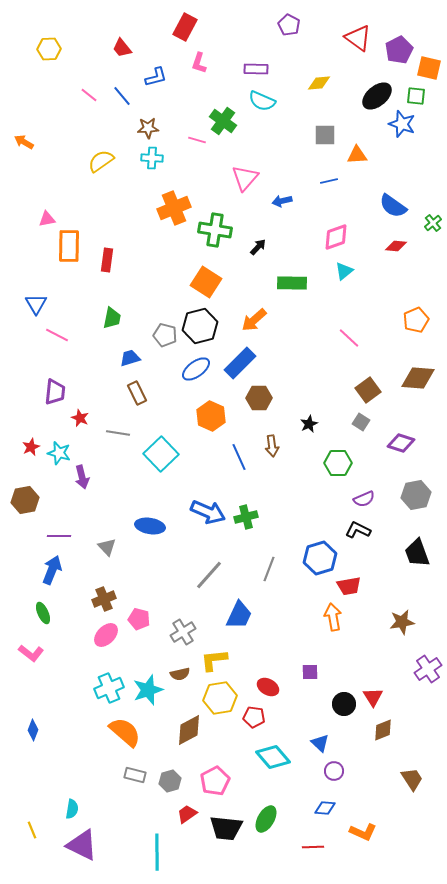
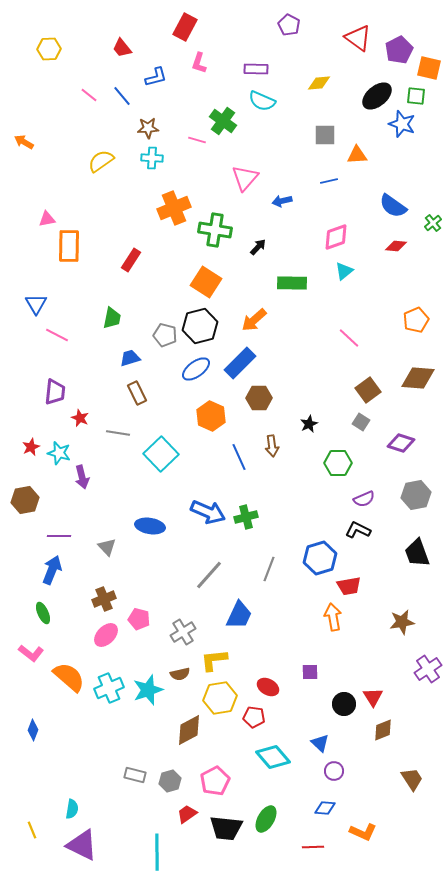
red rectangle at (107, 260): moved 24 px right; rotated 25 degrees clockwise
orange semicircle at (125, 732): moved 56 px left, 55 px up
